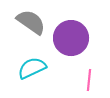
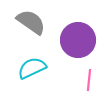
purple circle: moved 7 px right, 2 px down
